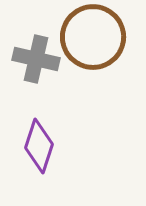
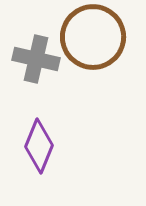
purple diamond: rotated 4 degrees clockwise
